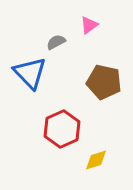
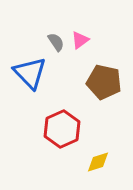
pink triangle: moved 9 px left, 15 px down
gray semicircle: rotated 84 degrees clockwise
yellow diamond: moved 2 px right, 2 px down
